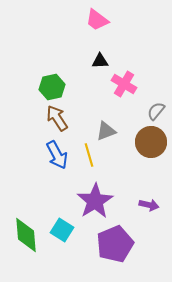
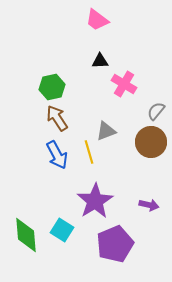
yellow line: moved 3 px up
